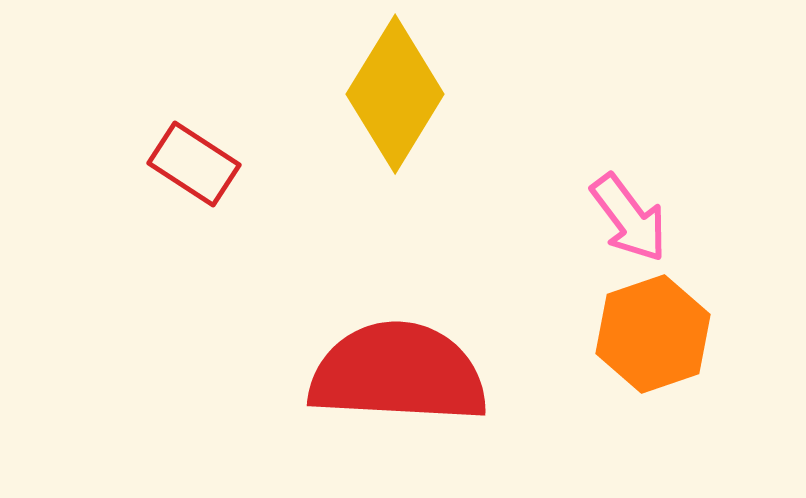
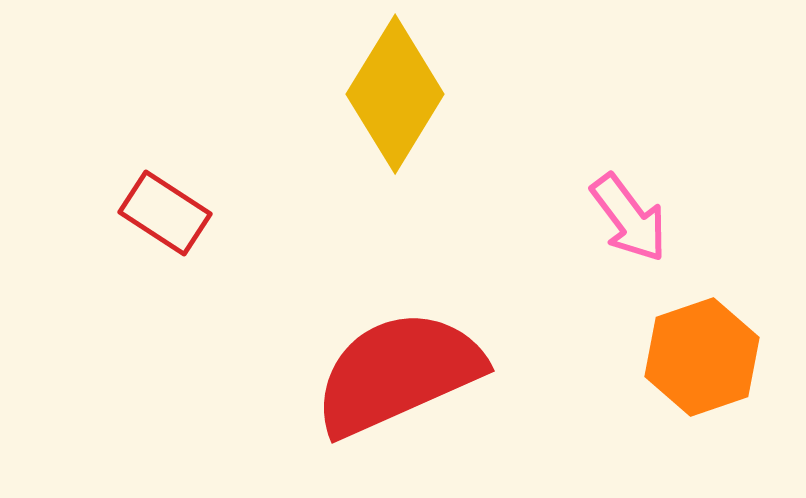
red rectangle: moved 29 px left, 49 px down
orange hexagon: moved 49 px right, 23 px down
red semicircle: rotated 27 degrees counterclockwise
